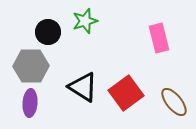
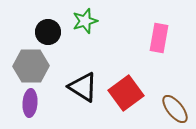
pink rectangle: rotated 24 degrees clockwise
brown ellipse: moved 1 px right, 7 px down
